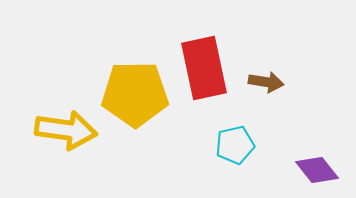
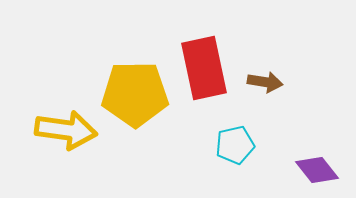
brown arrow: moved 1 px left
